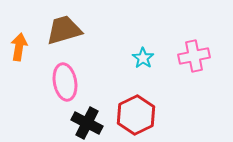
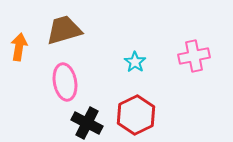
cyan star: moved 8 px left, 4 px down
